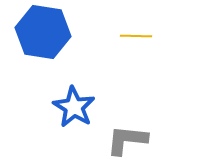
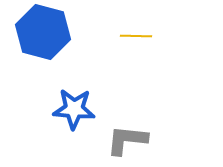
blue hexagon: rotated 6 degrees clockwise
blue star: moved 2 px down; rotated 27 degrees counterclockwise
